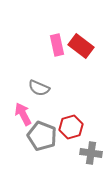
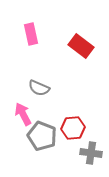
pink rectangle: moved 26 px left, 11 px up
red hexagon: moved 2 px right, 1 px down; rotated 10 degrees clockwise
